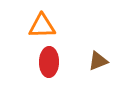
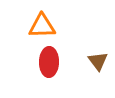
brown triangle: rotated 45 degrees counterclockwise
